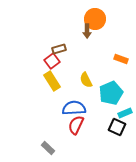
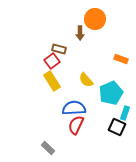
brown arrow: moved 7 px left, 2 px down
brown rectangle: rotated 32 degrees clockwise
yellow semicircle: rotated 14 degrees counterclockwise
cyan rectangle: rotated 48 degrees counterclockwise
